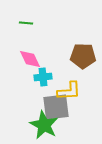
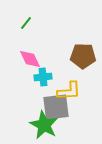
green line: rotated 56 degrees counterclockwise
